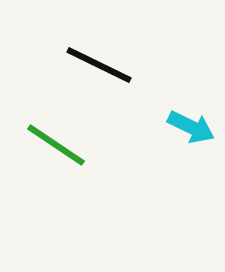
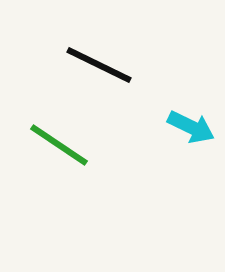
green line: moved 3 px right
